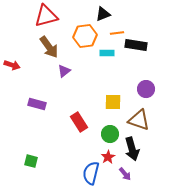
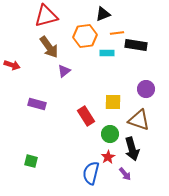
red rectangle: moved 7 px right, 6 px up
